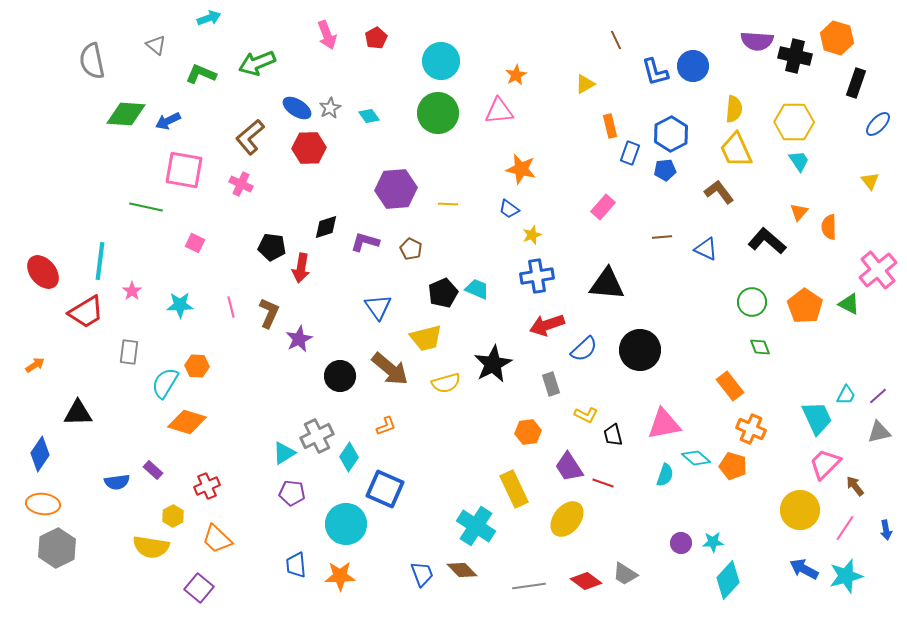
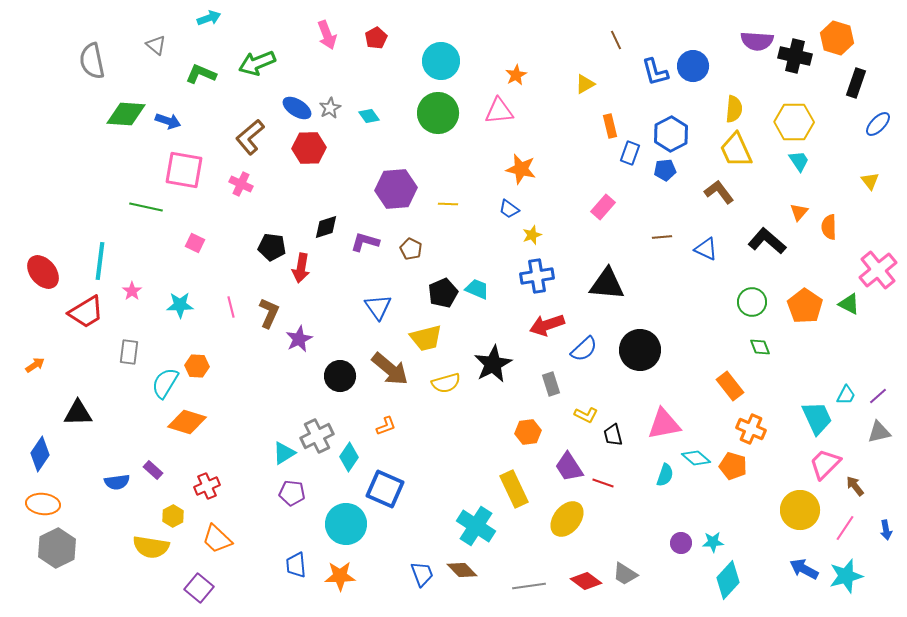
blue arrow at (168, 121): rotated 135 degrees counterclockwise
